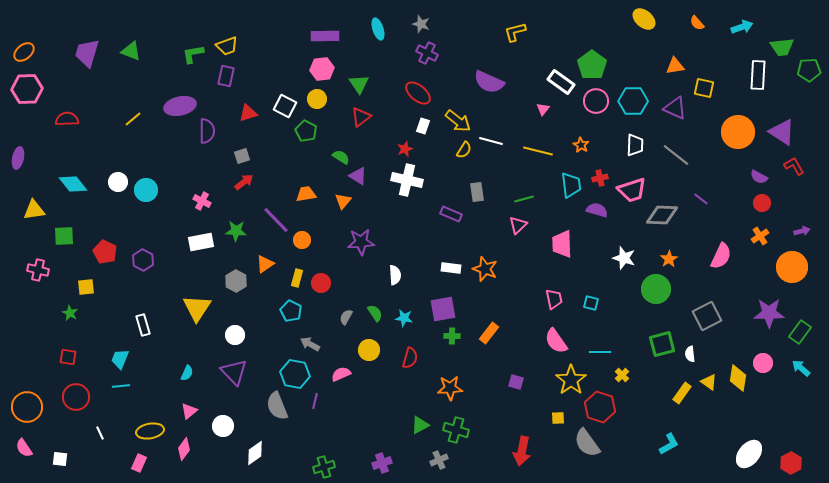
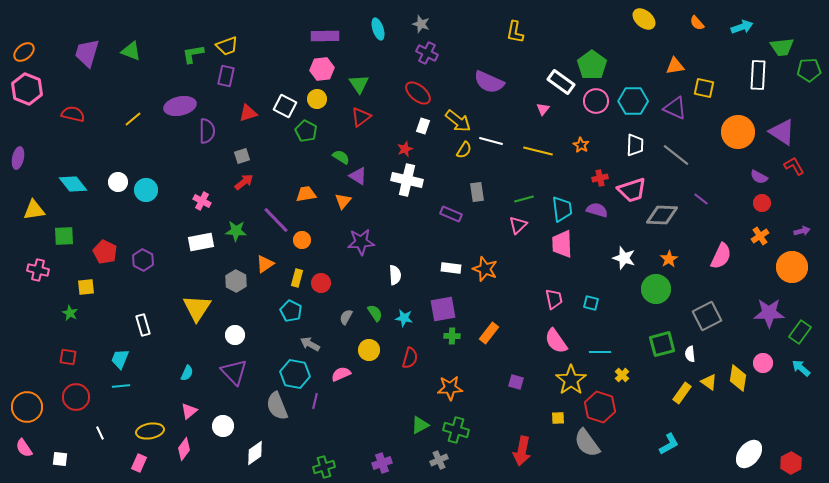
yellow L-shape at (515, 32): rotated 65 degrees counterclockwise
pink hexagon at (27, 89): rotated 24 degrees clockwise
red semicircle at (67, 119): moved 6 px right, 5 px up; rotated 15 degrees clockwise
cyan trapezoid at (571, 185): moved 9 px left, 24 px down
